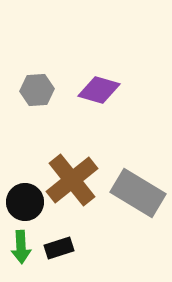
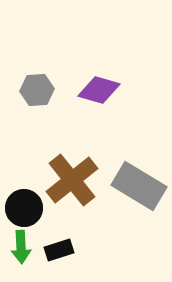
gray rectangle: moved 1 px right, 7 px up
black circle: moved 1 px left, 6 px down
black rectangle: moved 2 px down
